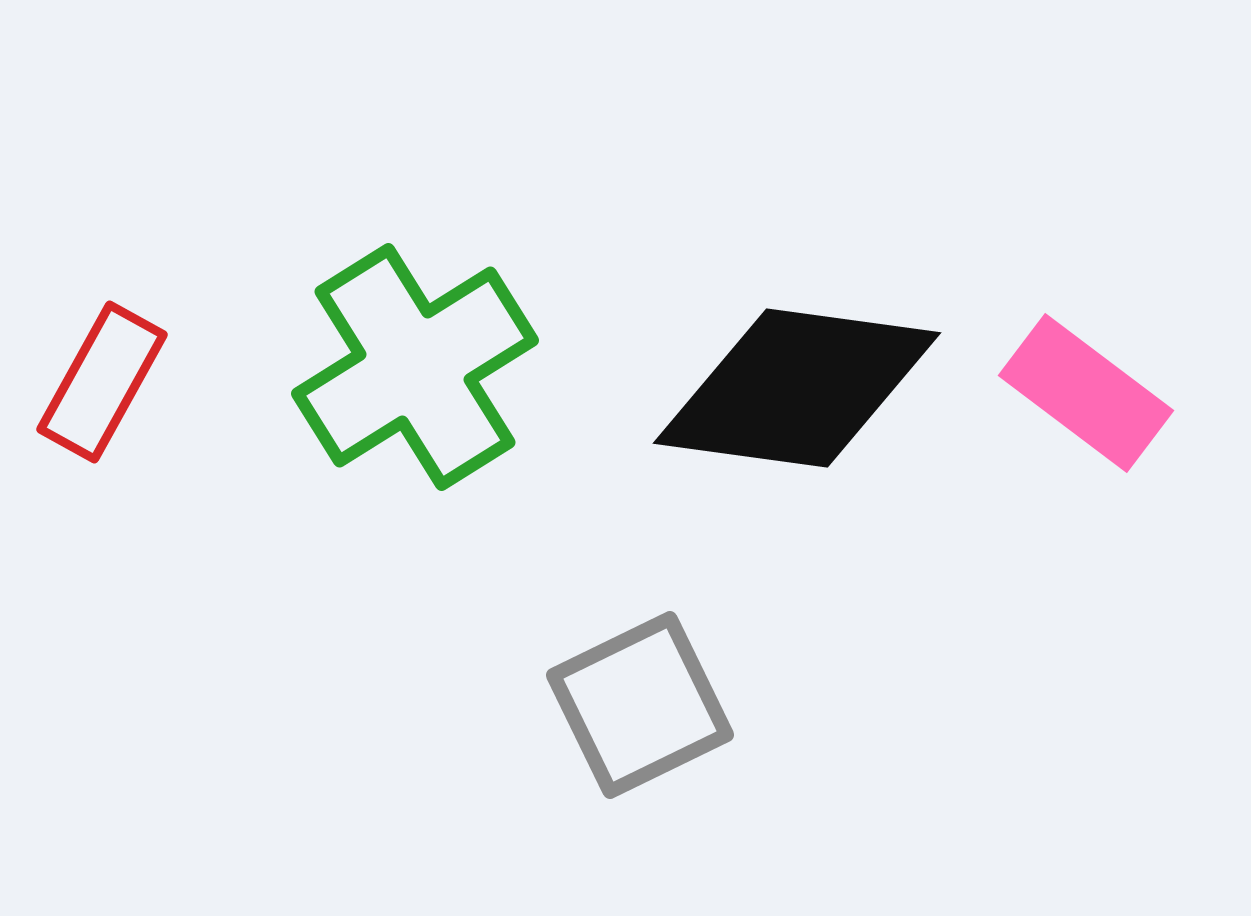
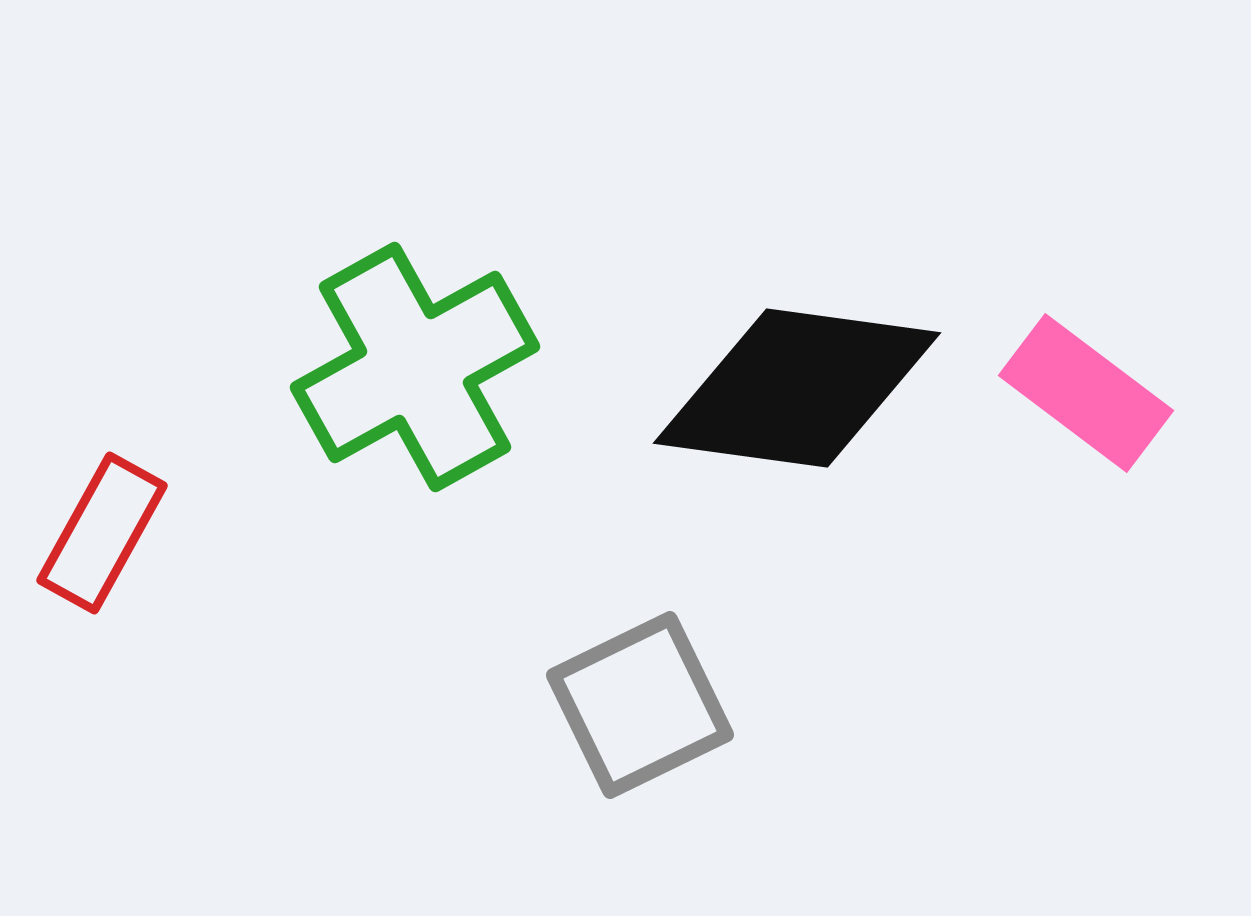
green cross: rotated 3 degrees clockwise
red rectangle: moved 151 px down
